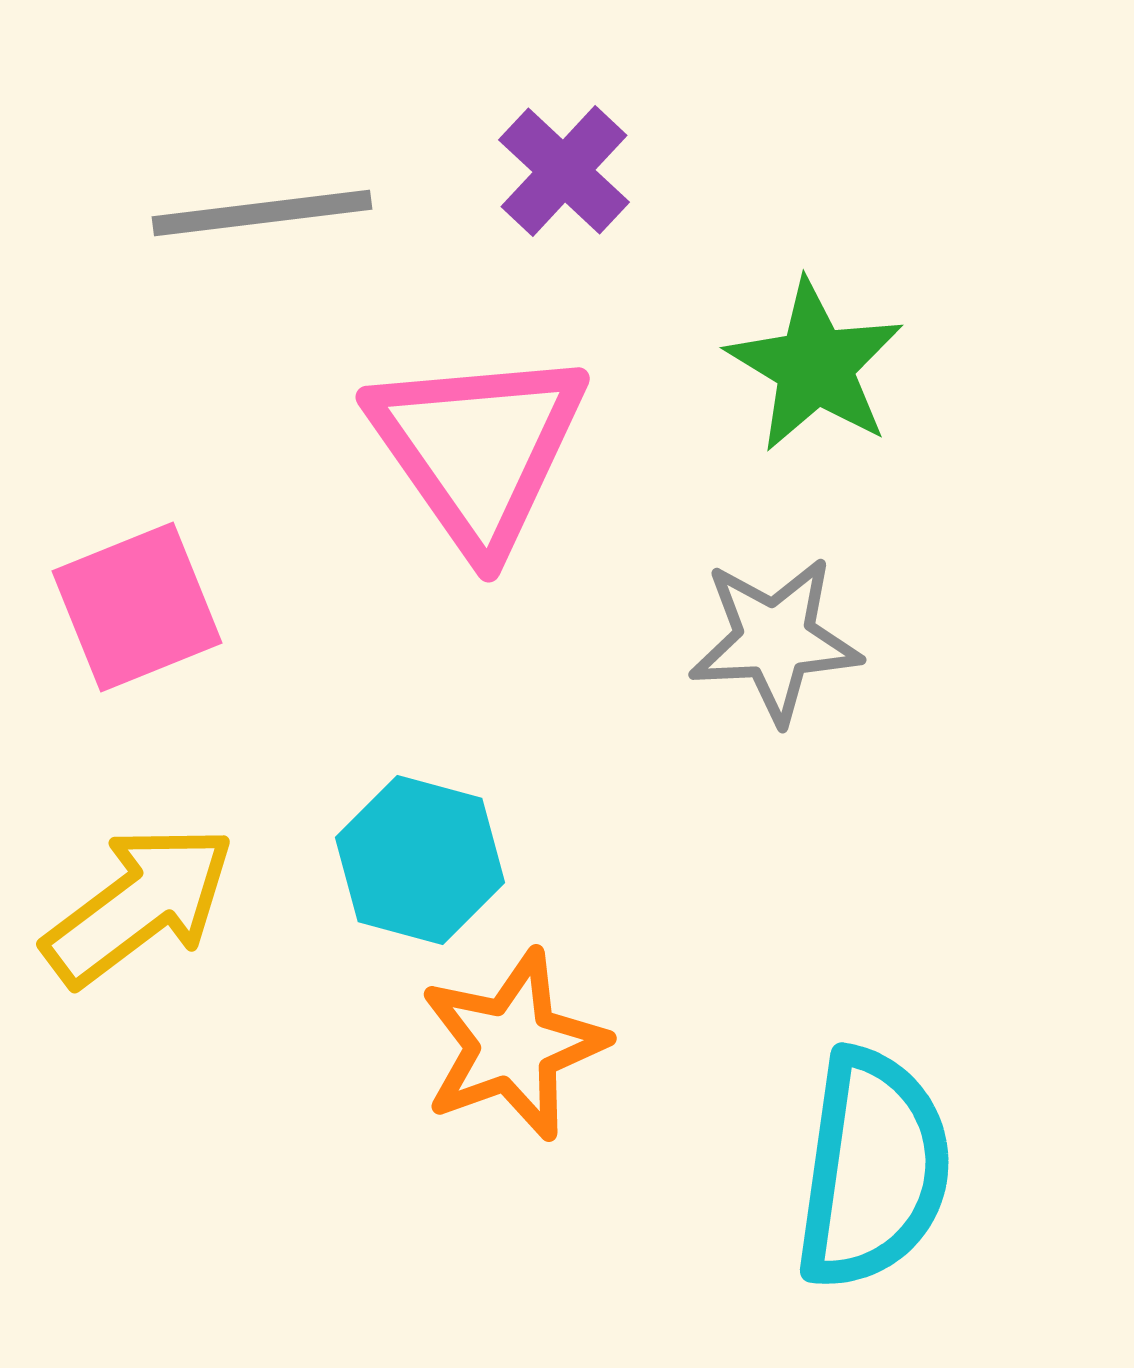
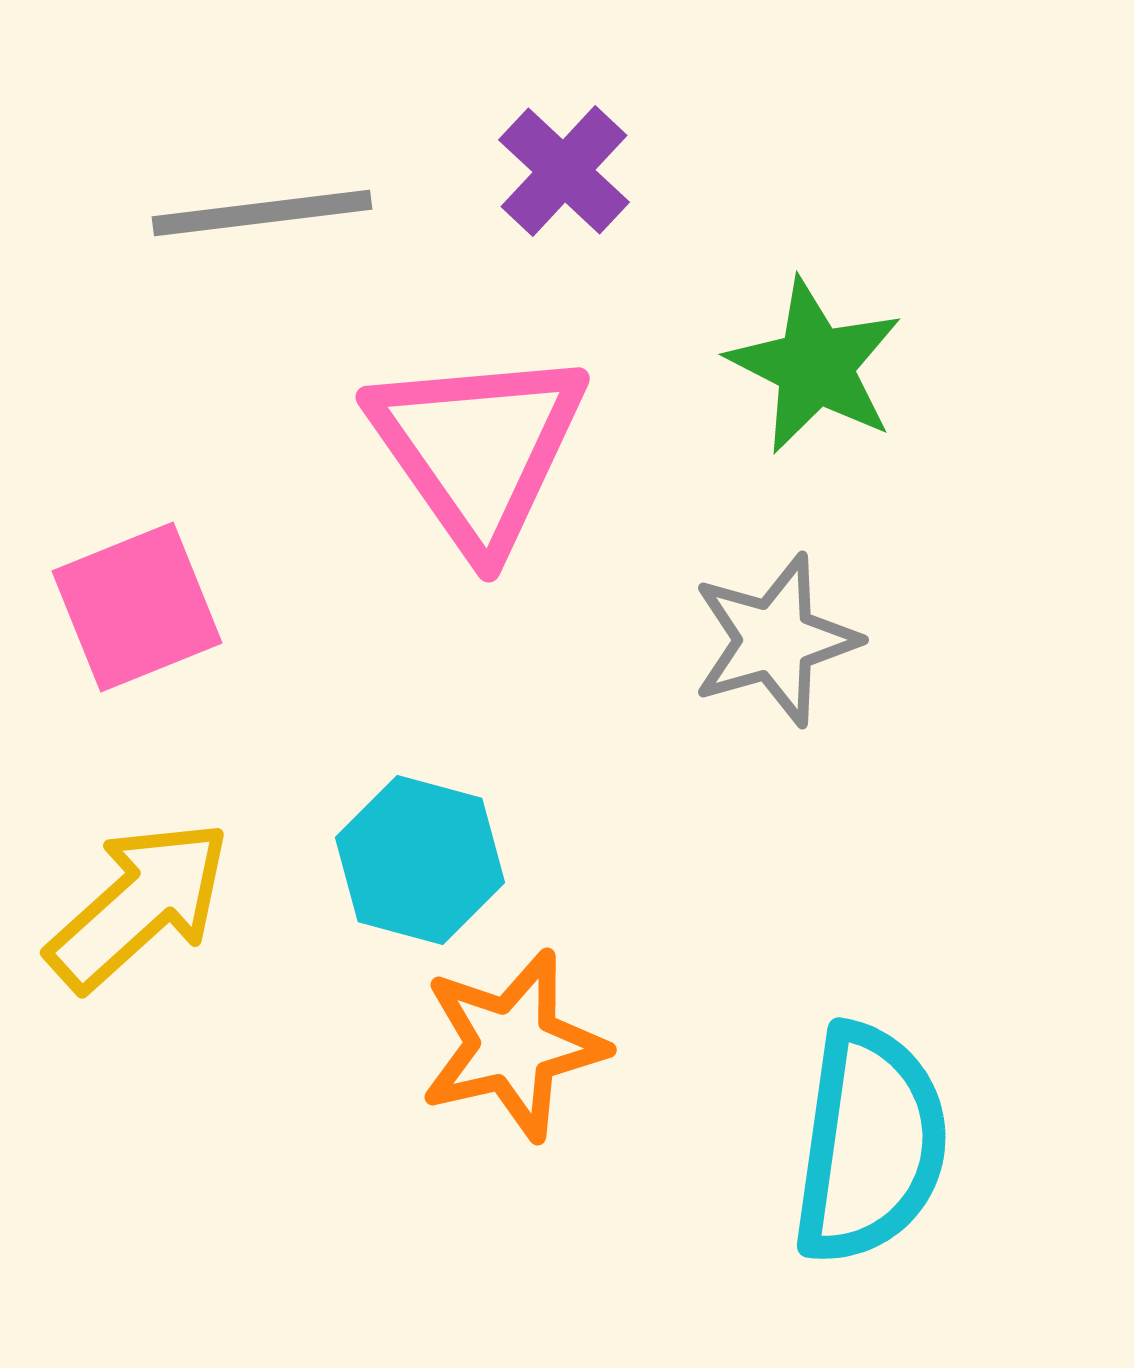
green star: rotated 4 degrees counterclockwise
gray star: rotated 13 degrees counterclockwise
yellow arrow: rotated 5 degrees counterclockwise
orange star: rotated 7 degrees clockwise
cyan semicircle: moved 3 px left, 25 px up
